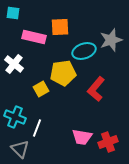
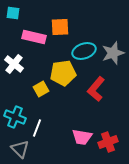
gray star: moved 2 px right, 13 px down
